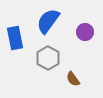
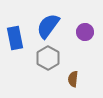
blue semicircle: moved 5 px down
brown semicircle: rotated 42 degrees clockwise
